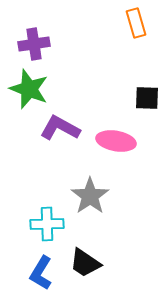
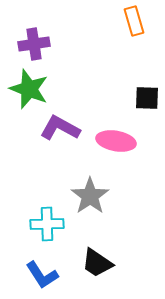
orange rectangle: moved 2 px left, 2 px up
black trapezoid: moved 12 px right
blue L-shape: moved 1 px right, 2 px down; rotated 64 degrees counterclockwise
